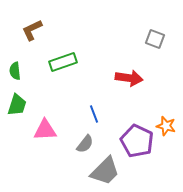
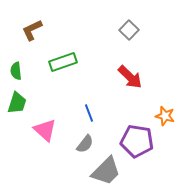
gray square: moved 26 px left, 9 px up; rotated 24 degrees clockwise
green semicircle: moved 1 px right
red arrow: moved 1 px right, 1 px up; rotated 36 degrees clockwise
green trapezoid: moved 2 px up
blue line: moved 5 px left, 1 px up
orange star: moved 1 px left, 10 px up
pink triangle: rotated 45 degrees clockwise
purple pentagon: rotated 16 degrees counterclockwise
gray trapezoid: moved 1 px right
